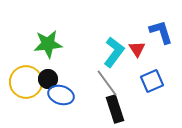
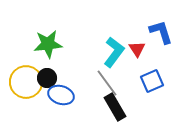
black circle: moved 1 px left, 1 px up
black rectangle: moved 2 px up; rotated 12 degrees counterclockwise
